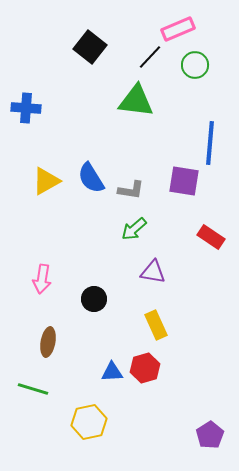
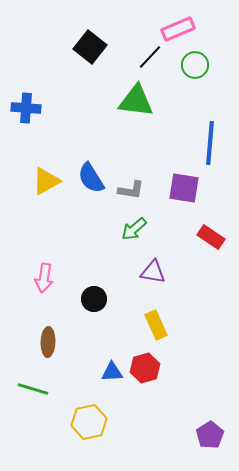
purple square: moved 7 px down
pink arrow: moved 2 px right, 1 px up
brown ellipse: rotated 8 degrees counterclockwise
